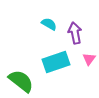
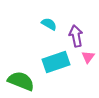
purple arrow: moved 1 px right, 3 px down
pink triangle: moved 1 px left, 2 px up
green semicircle: rotated 16 degrees counterclockwise
